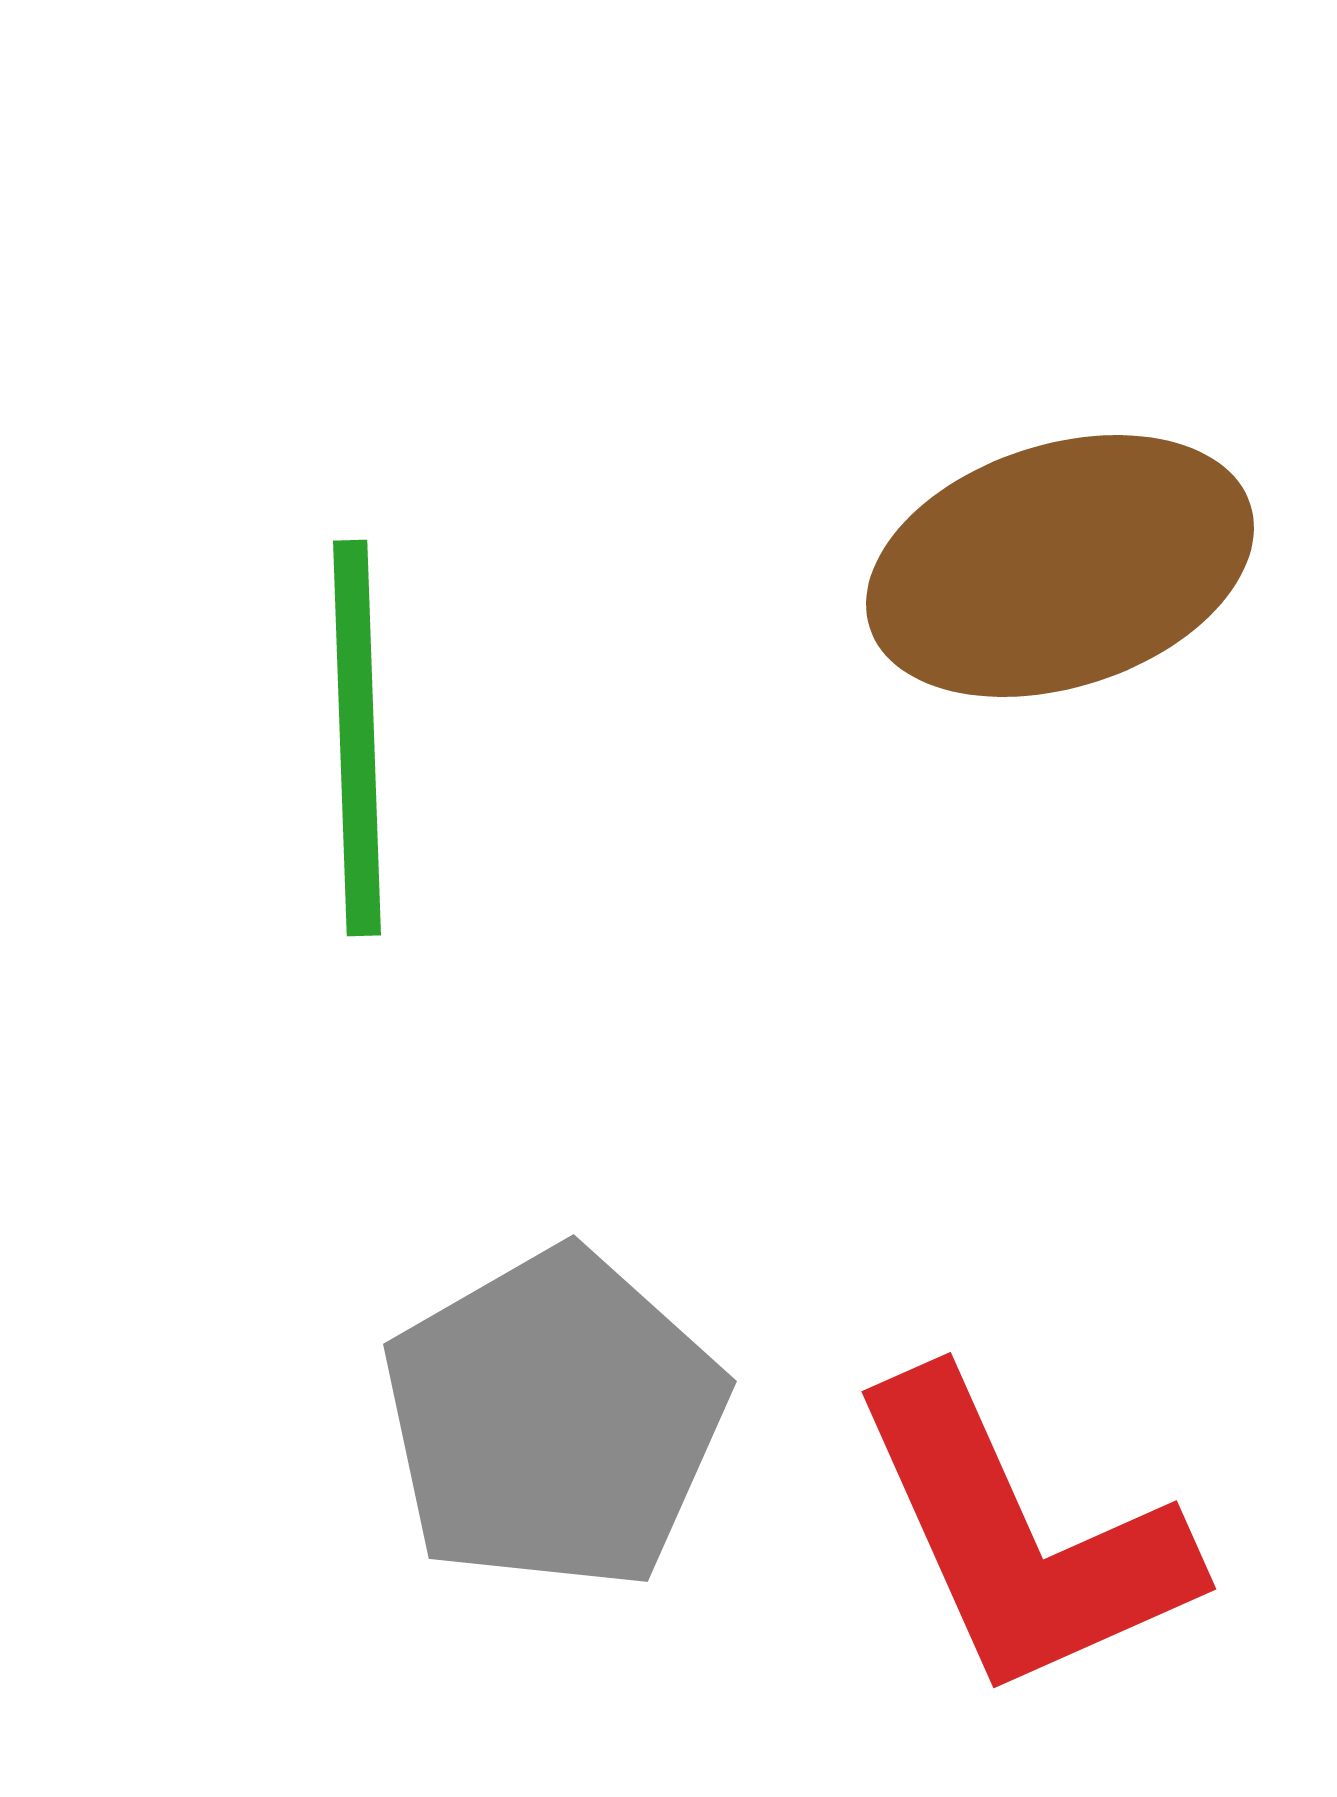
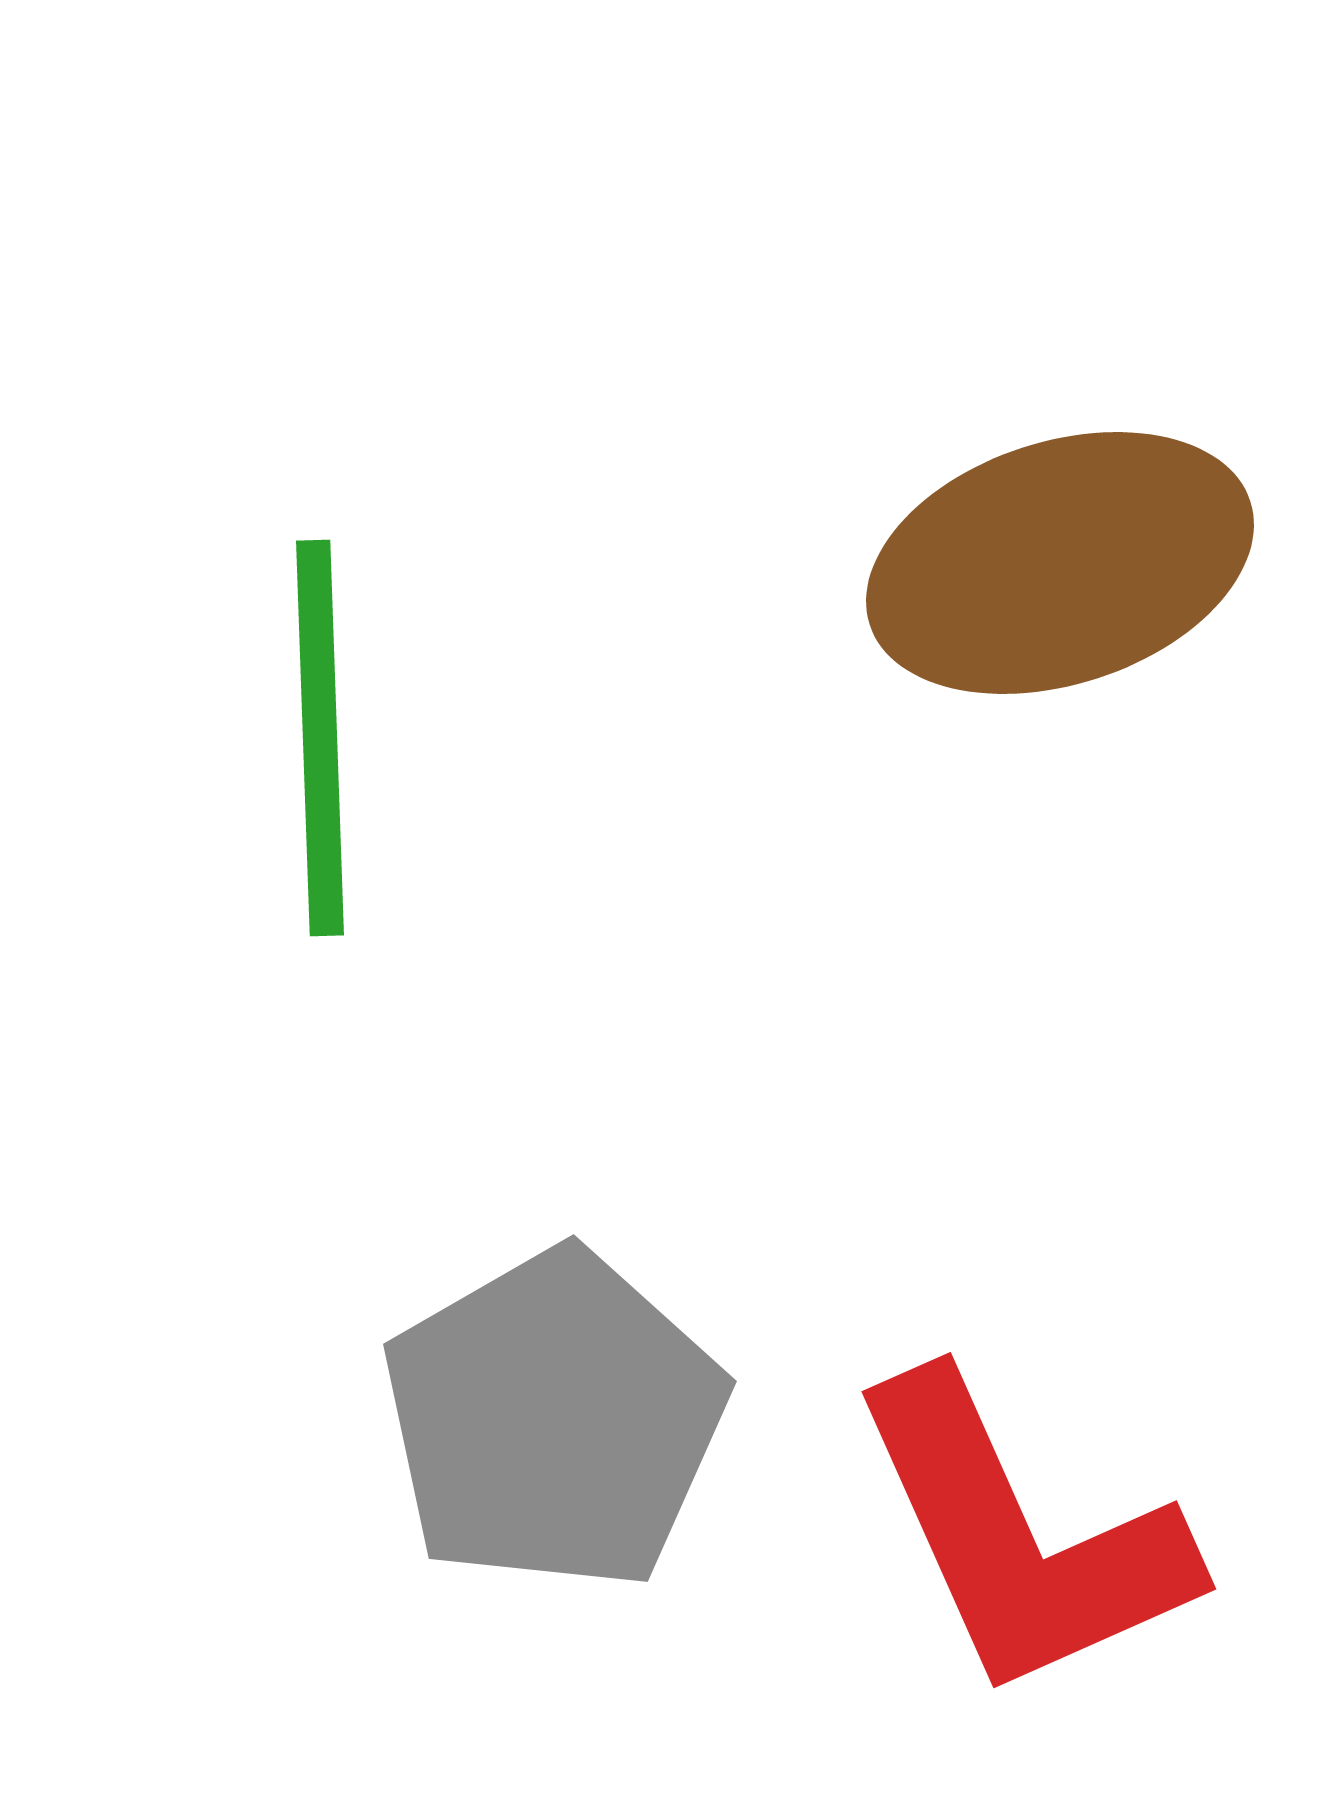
brown ellipse: moved 3 px up
green line: moved 37 px left
